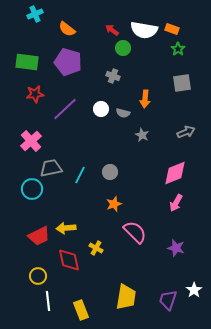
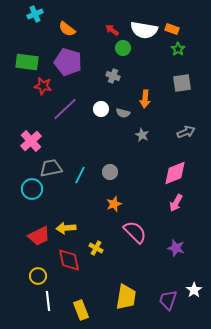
red star: moved 8 px right, 8 px up; rotated 18 degrees clockwise
